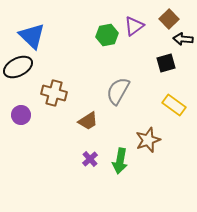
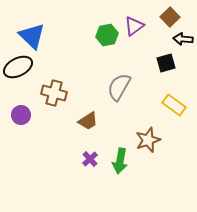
brown square: moved 1 px right, 2 px up
gray semicircle: moved 1 px right, 4 px up
